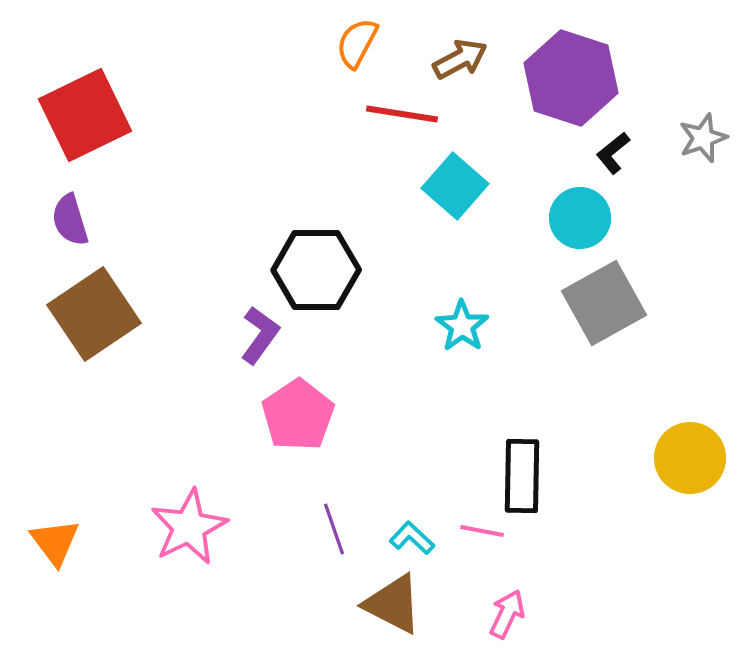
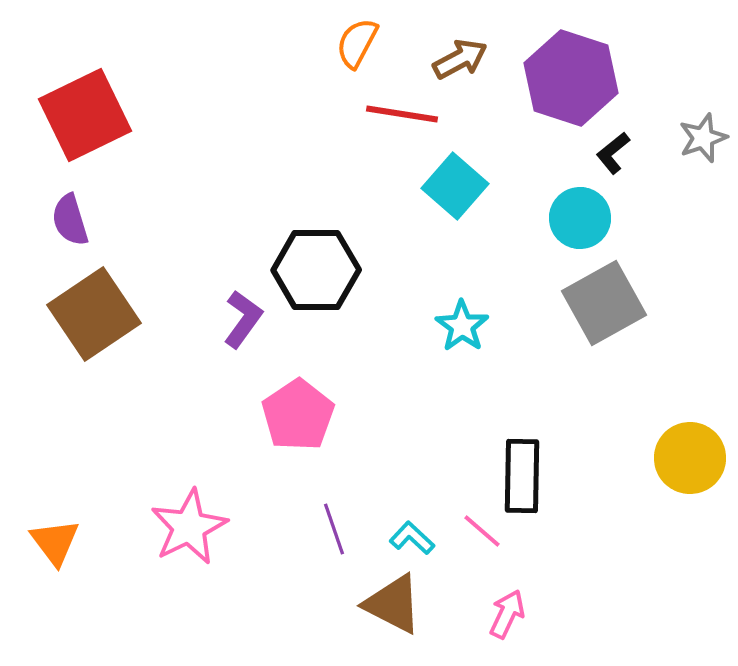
purple L-shape: moved 17 px left, 16 px up
pink line: rotated 30 degrees clockwise
